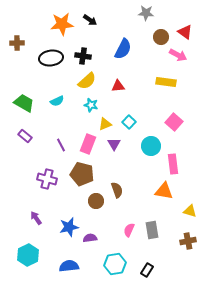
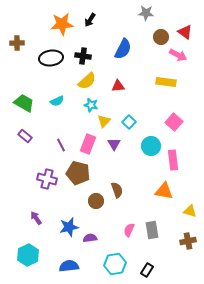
black arrow at (90, 20): rotated 88 degrees clockwise
yellow triangle at (105, 124): moved 1 px left, 3 px up; rotated 24 degrees counterclockwise
pink rectangle at (173, 164): moved 4 px up
brown pentagon at (82, 174): moved 4 px left, 1 px up
